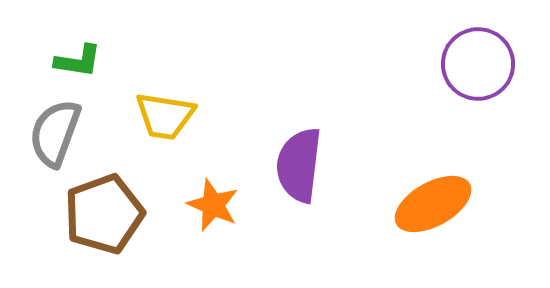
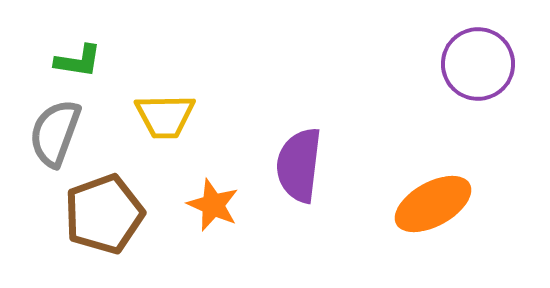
yellow trapezoid: rotated 10 degrees counterclockwise
